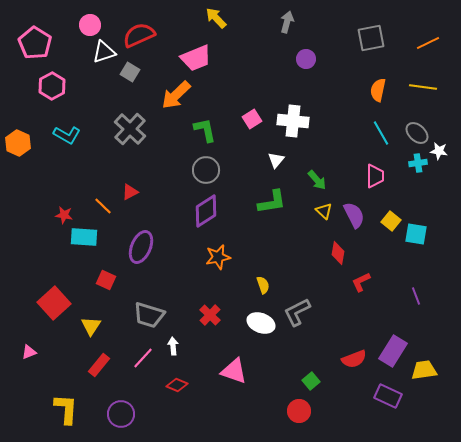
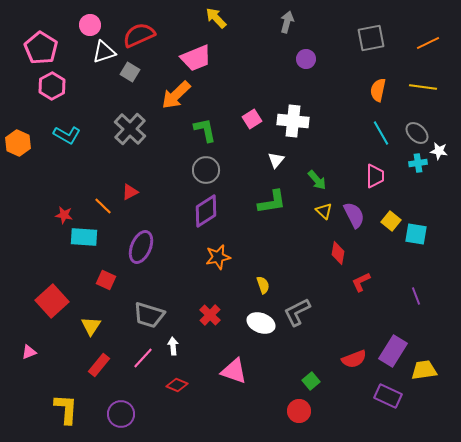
pink pentagon at (35, 43): moved 6 px right, 5 px down
red square at (54, 303): moved 2 px left, 2 px up
